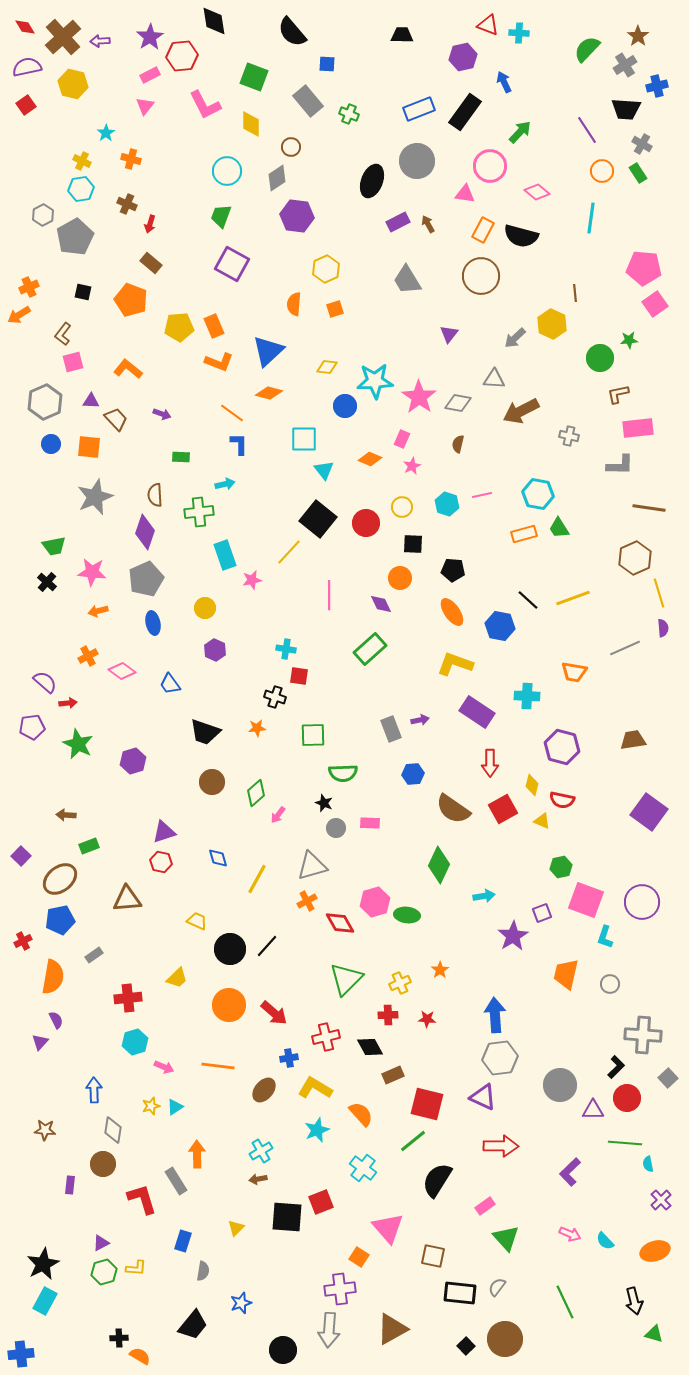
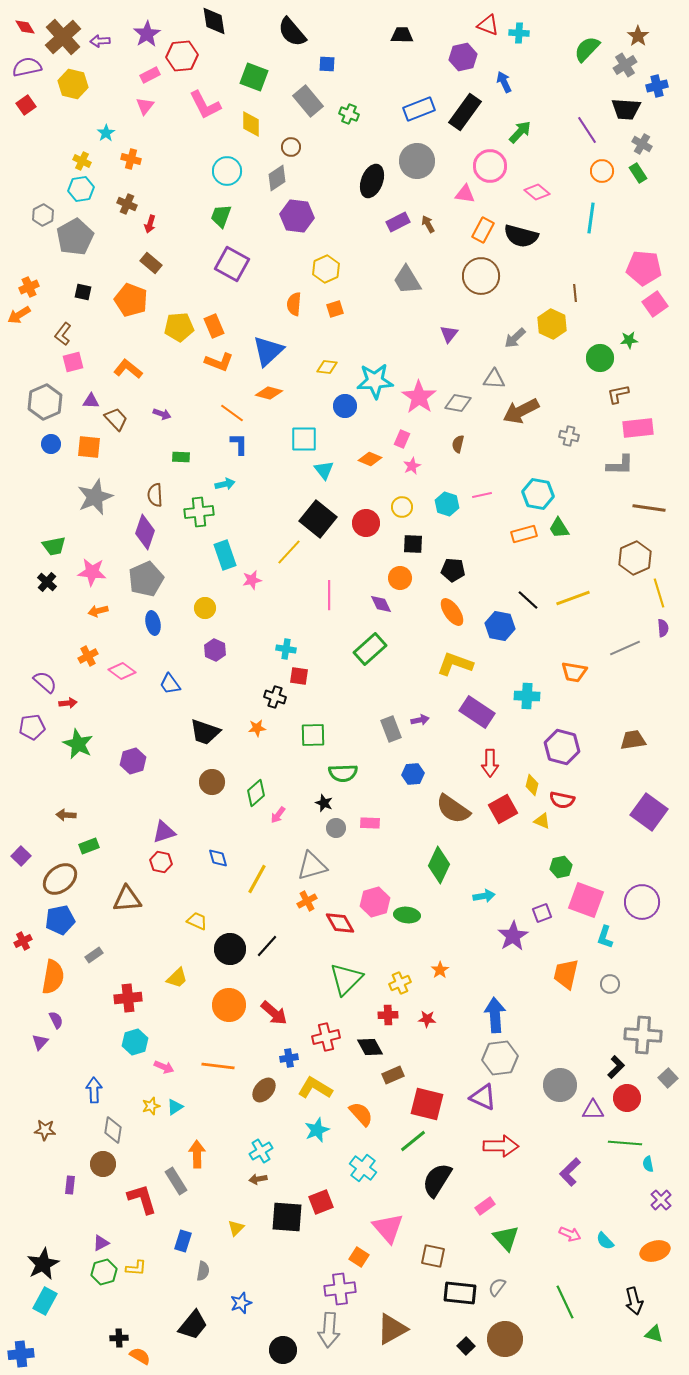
purple star at (150, 37): moved 3 px left, 3 px up
